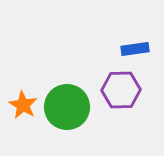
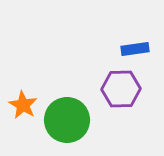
purple hexagon: moved 1 px up
green circle: moved 13 px down
